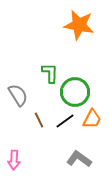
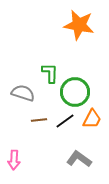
gray semicircle: moved 5 px right, 2 px up; rotated 40 degrees counterclockwise
brown line: rotated 70 degrees counterclockwise
